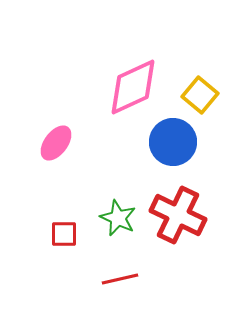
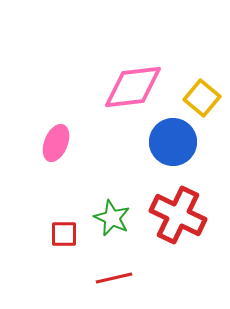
pink diamond: rotated 18 degrees clockwise
yellow square: moved 2 px right, 3 px down
pink ellipse: rotated 15 degrees counterclockwise
green star: moved 6 px left
red line: moved 6 px left, 1 px up
